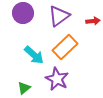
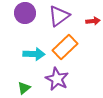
purple circle: moved 2 px right
cyan arrow: moved 1 px up; rotated 40 degrees counterclockwise
